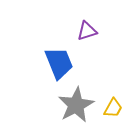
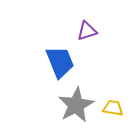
blue trapezoid: moved 1 px right, 1 px up
yellow trapezoid: rotated 110 degrees counterclockwise
